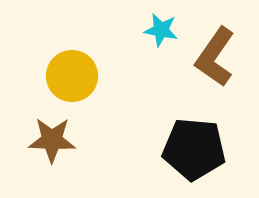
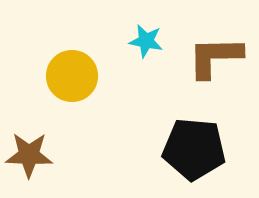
cyan star: moved 15 px left, 11 px down
brown L-shape: rotated 54 degrees clockwise
brown star: moved 23 px left, 15 px down
